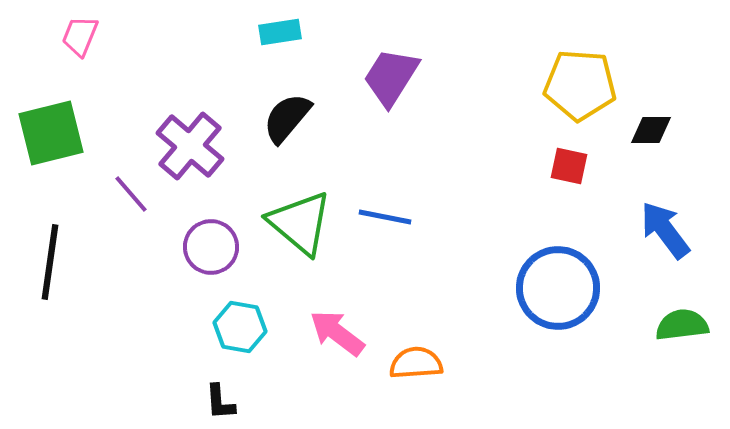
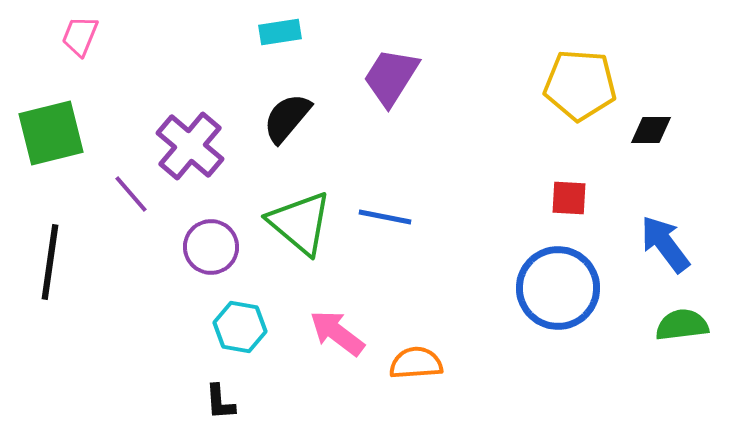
red square: moved 32 px down; rotated 9 degrees counterclockwise
blue arrow: moved 14 px down
